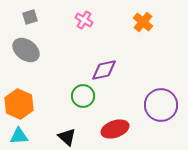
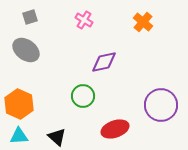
purple diamond: moved 8 px up
black triangle: moved 10 px left
